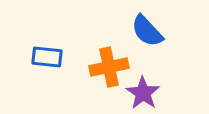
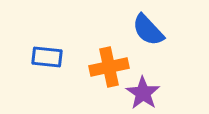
blue semicircle: moved 1 px right, 1 px up
